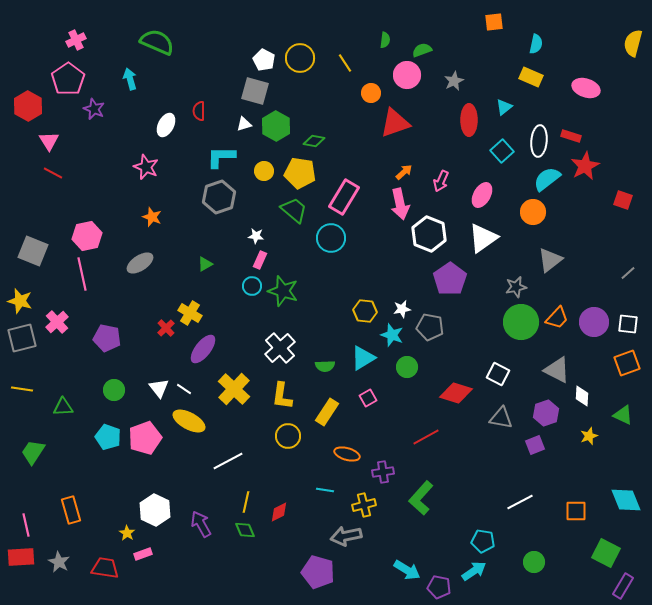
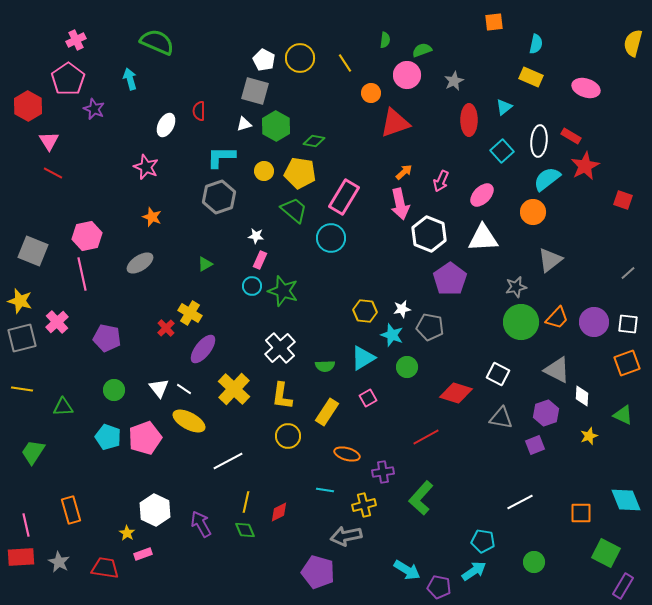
red rectangle at (571, 136): rotated 12 degrees clockwise
pink ellipse at (482, 195): rotated 15 degrees clockwise
white triangle at (483, 238): rotated 32 degrees clockwise
orange square at (576, 511): moved 5 px right, 2 px down
